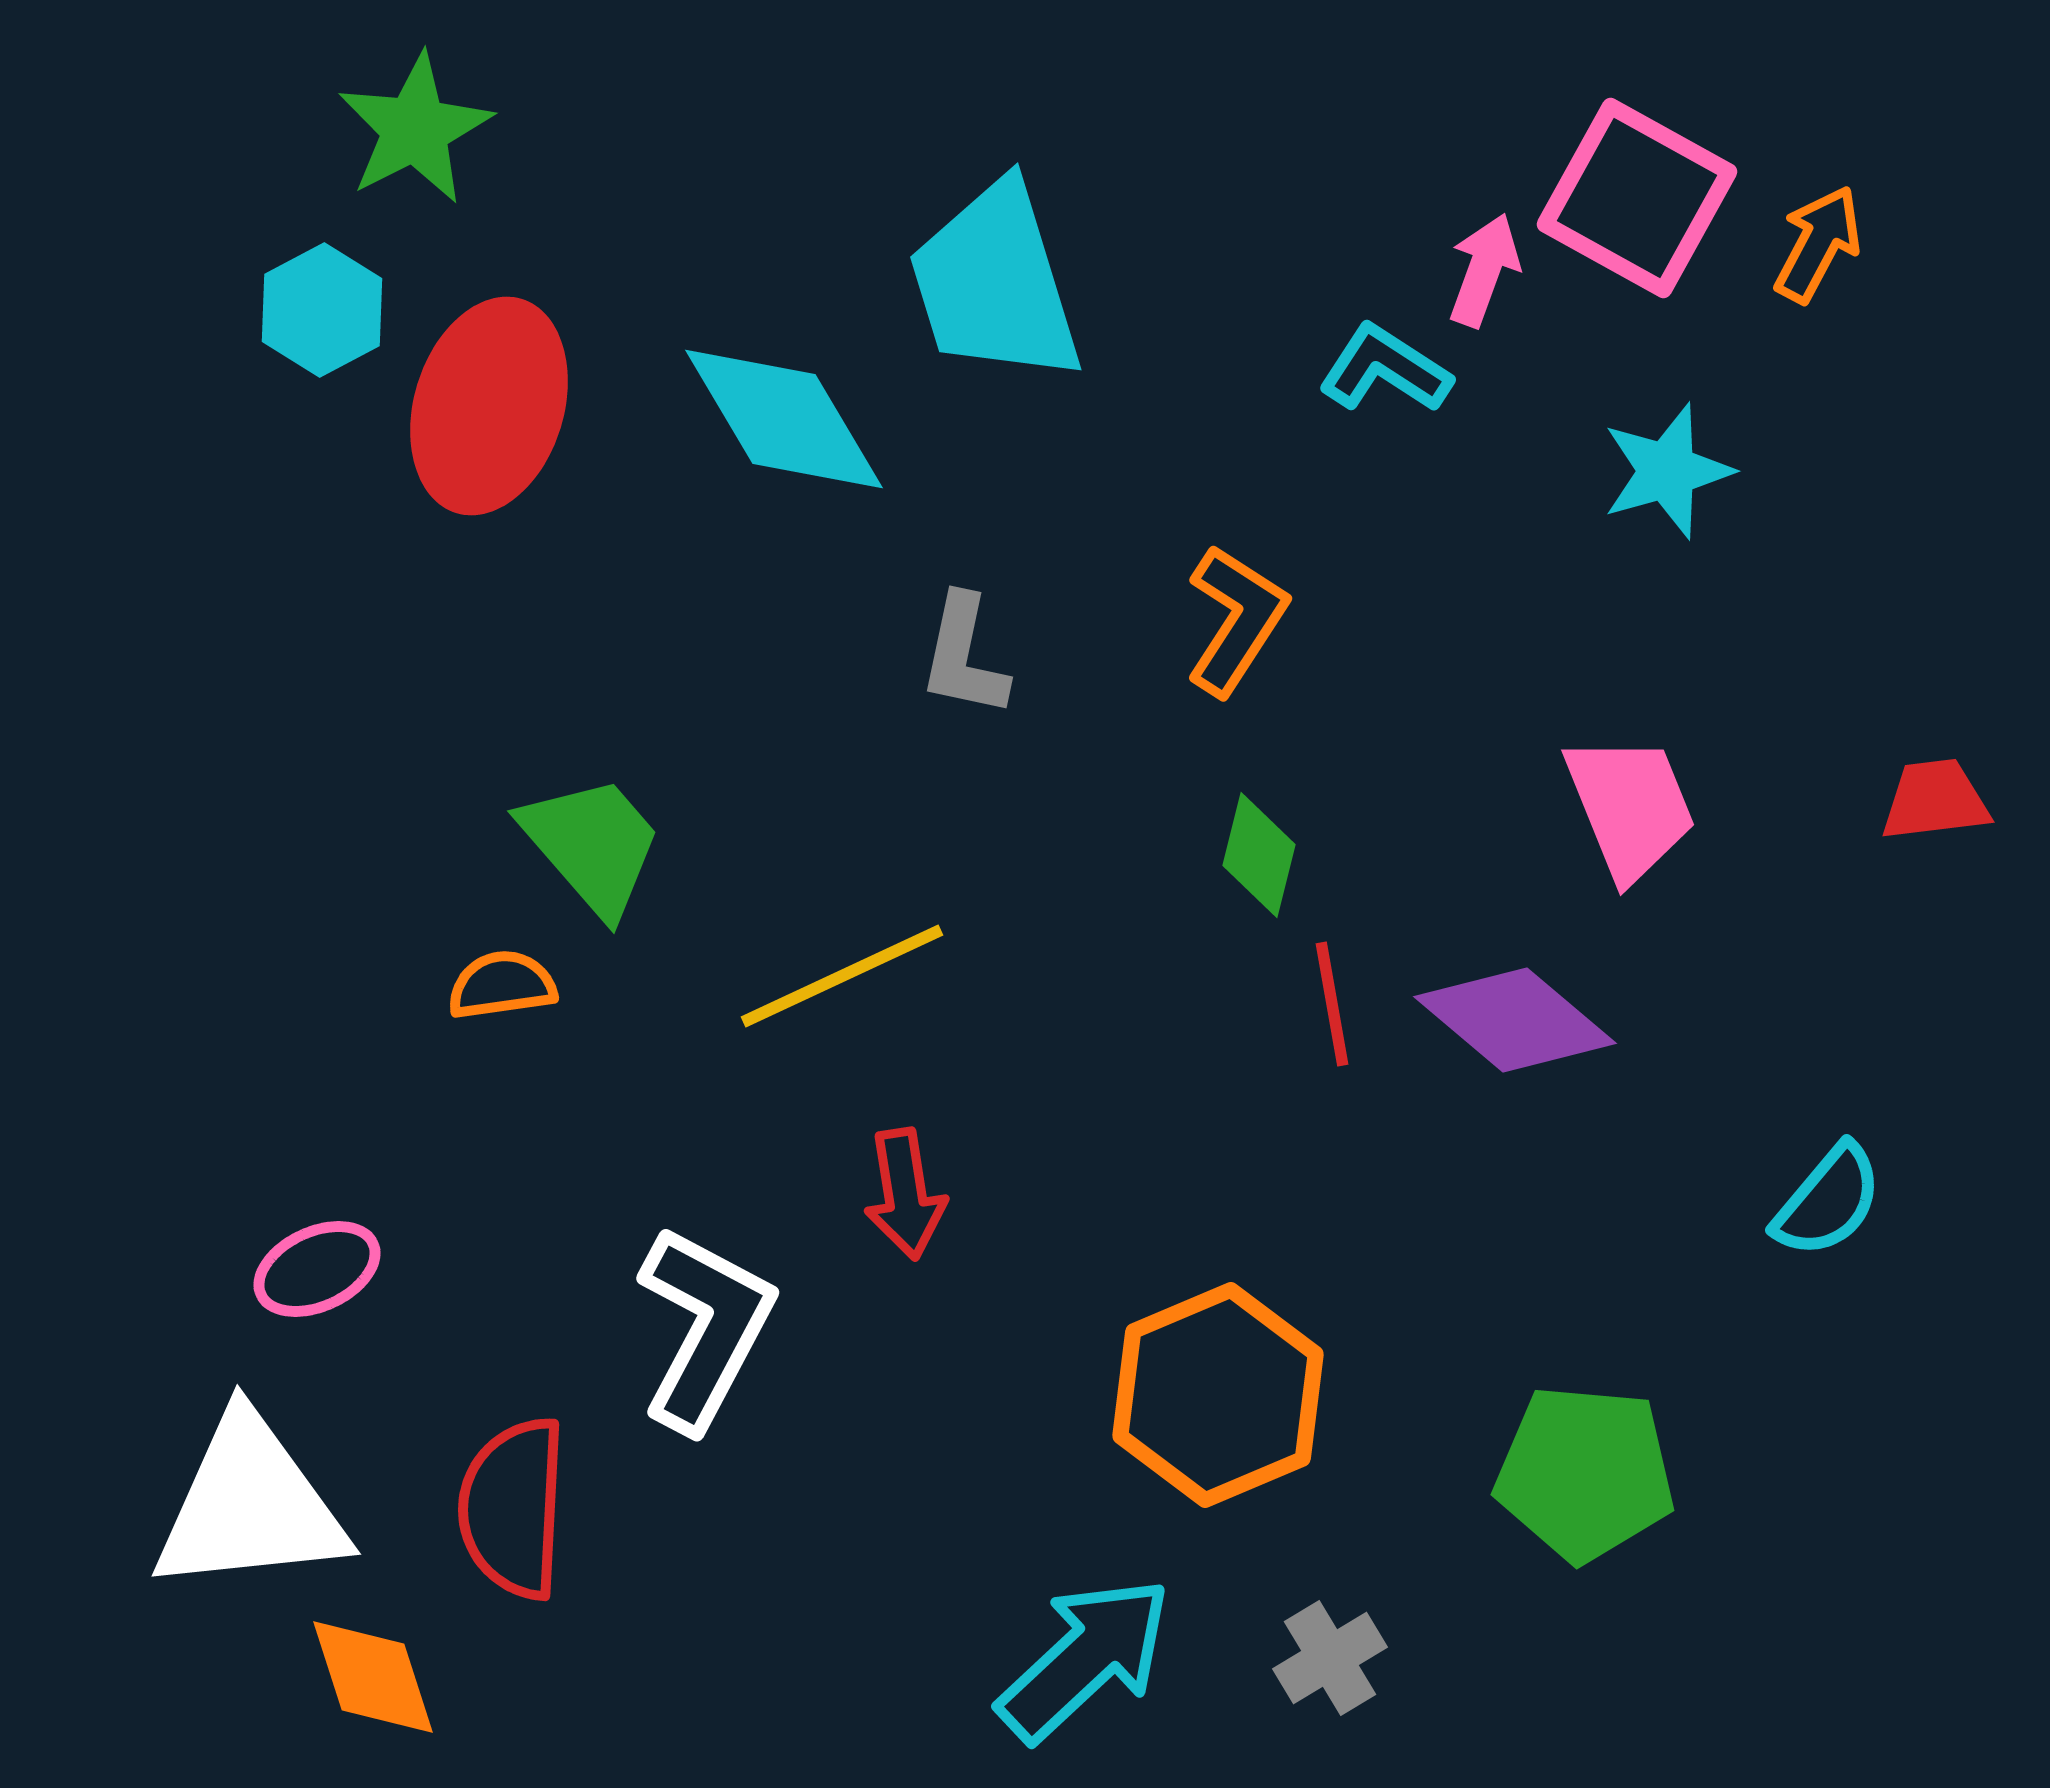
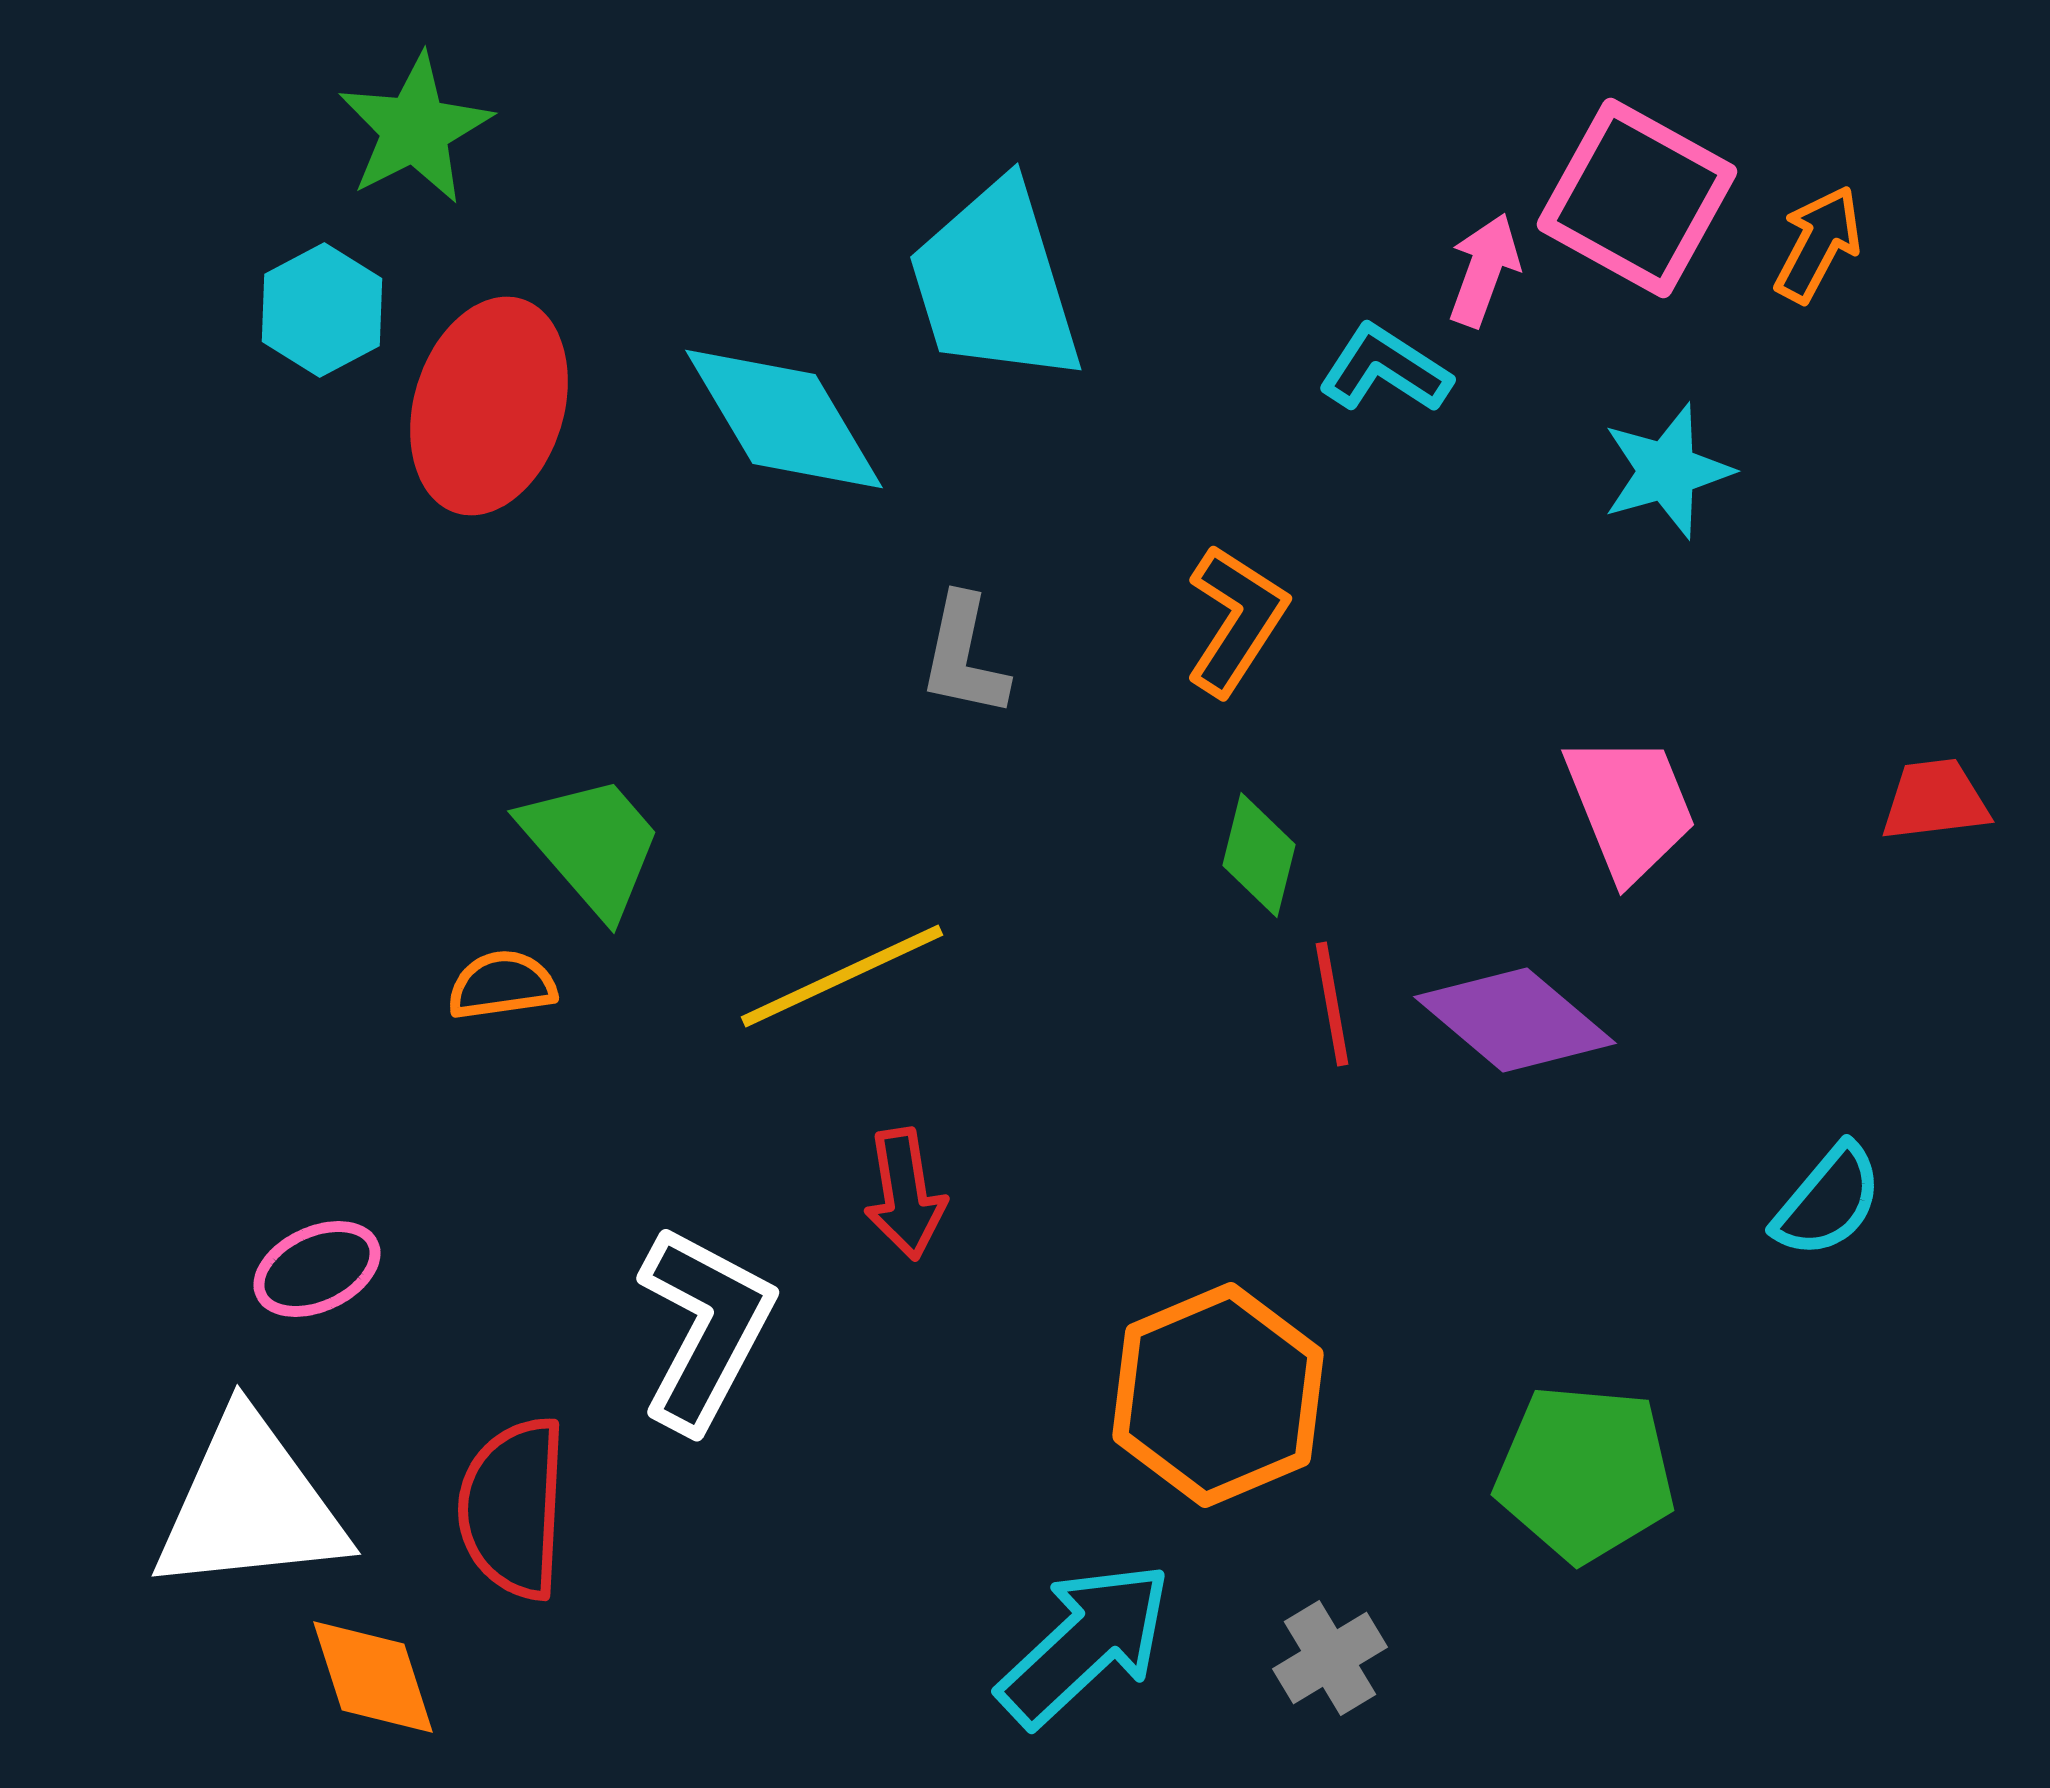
cyan arrow: moved 15 px up
